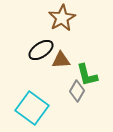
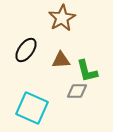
black ellipse: moved 15 px left; rotated 20 degrees counterclockwise
green L-shape: moved 4 px up
gray diamond: rotated 60 degrees clockwise
cyan square: rotated 12 degrees counterclockwise
